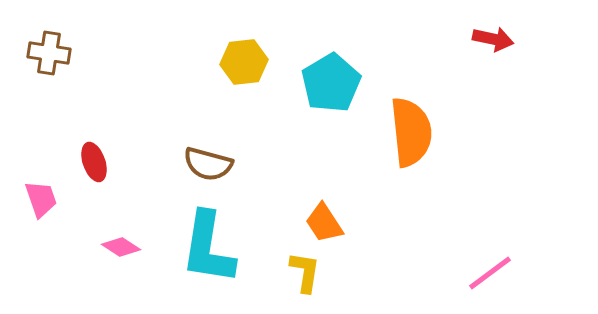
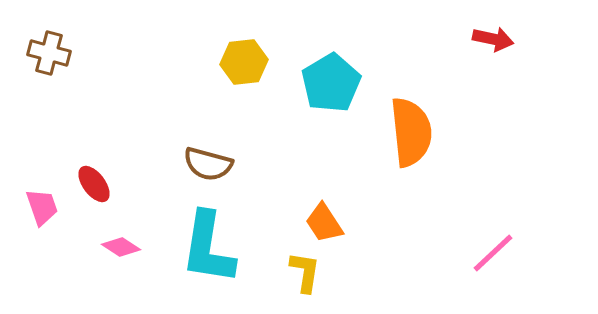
brown cross: rotated 6 degrees clockwise
red ellipse: moved 22 px down; rotated 18 degrees counterclockwise
pink trapezoid: moved 1 px right, 8 px down
pink line: moved 3 px right, 20 px up; rotated 6 degrees counterclockwise
